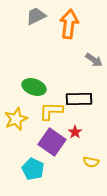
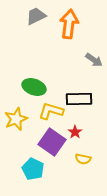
yellow L-shape: rotated 15 degrees clockwise
yellow semicircle: moved 8 px left, 3 px up
